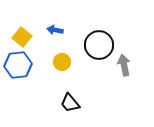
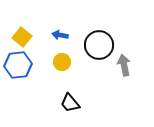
blue arrow: moved 5 px right, 5 px down
